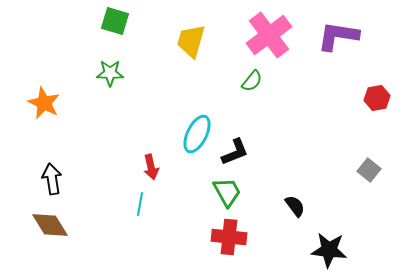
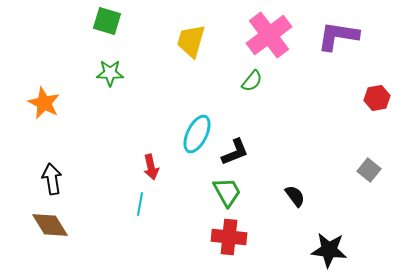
green square: moved 8 px left
black semicircle: moved 10 px up
